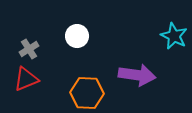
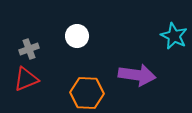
gray cross: rotated 12 degrees clockwise
